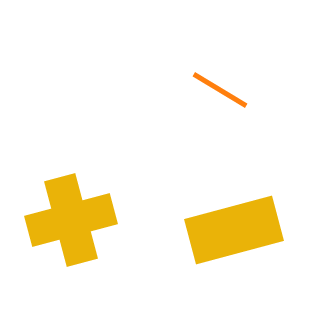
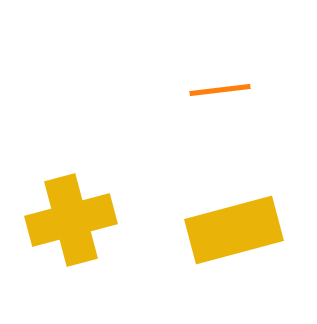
orange line: rotated 38 degrees counterclockwise
